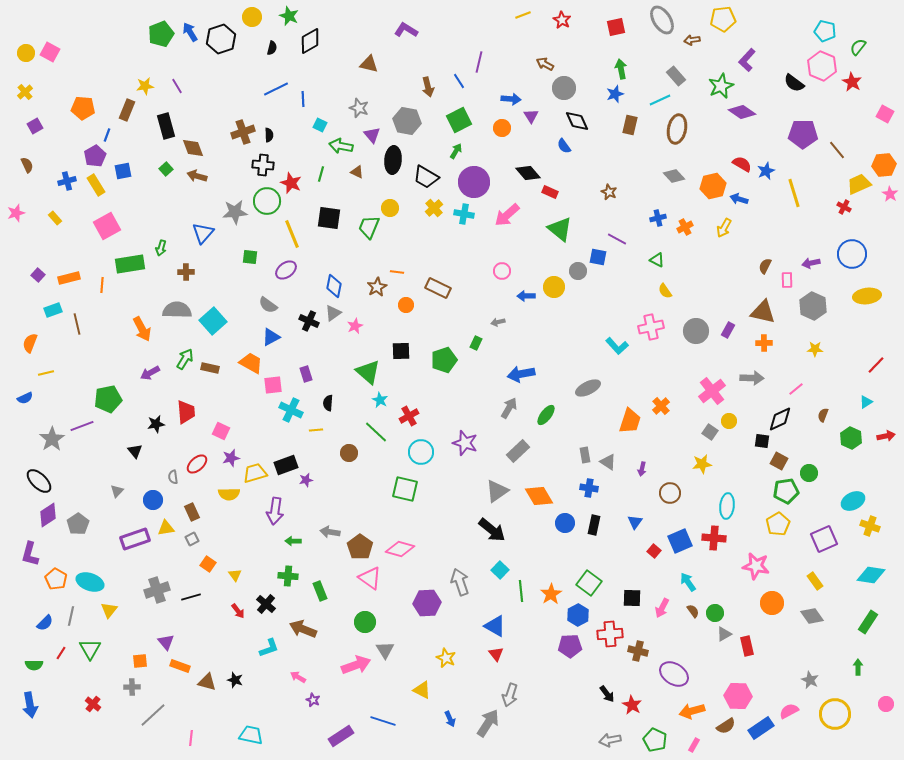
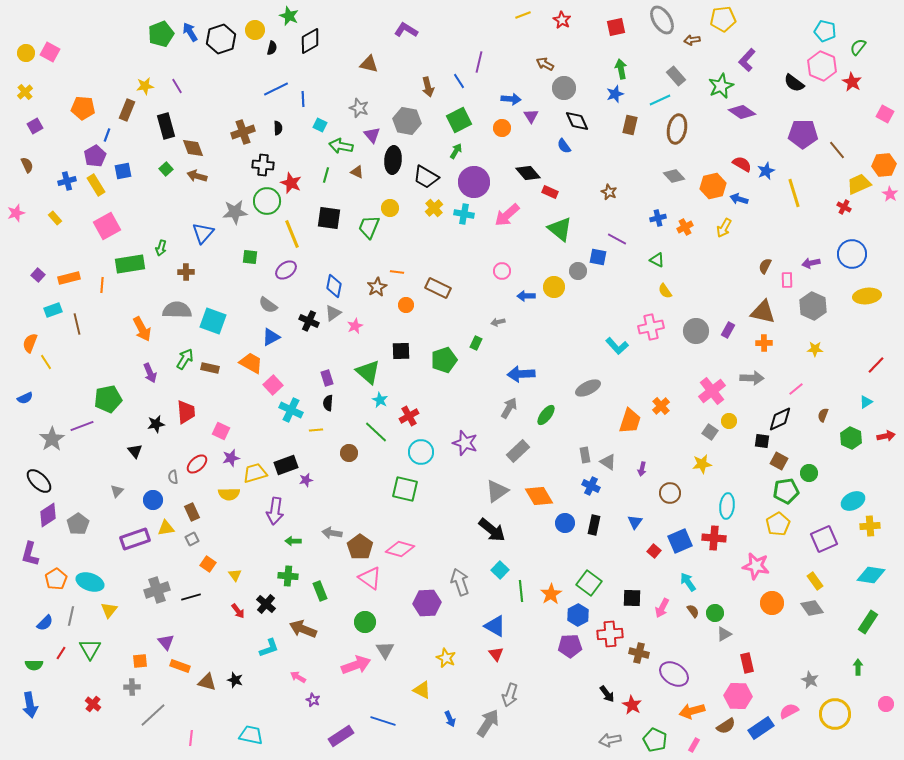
yellow circle at (252, 17): moved 3 px right, 13 px down
black semicircle at (269, 135): moved 9 px right, 7 px up
green line at (321, 174): moved 5 px right, 1 px down
cyan square at (213, 321): rotated 28 degrees counterclockwise
yellow line at (46, 373): moved 11 px up; rotated 70 degrees clockwise
purple arrow at (150, 373): rotated 84 degrees counterclockwise
purple rectangle at (306, 374): moved 21 px right, 4 px down
blue arrow at (521, 374): rotated 8 degrees clockwise
pink square at (273, 385): rotated 36 degrees counterclockwise
blue cross at (589, 488): moved 2 px right, 2 px up; rotated 18 degrees clockwise
yellow cross at (870, 526): rotated 24 degrees counterclockwise
gray arrow at (330, 532): moved 2 px right, 1 px down
orange pentagon at (56, 579): rotated 10 degrees clockwise
gray diamond at (812, 616): moved 8 px up
red rectangle at (747, 646): moved 17 px down
brown cross at (638, 651): moved 1 px right, 2 px down
